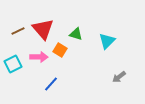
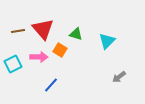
brown line: rotated 16 degrees clockwise
blue line: moved 1 px down
